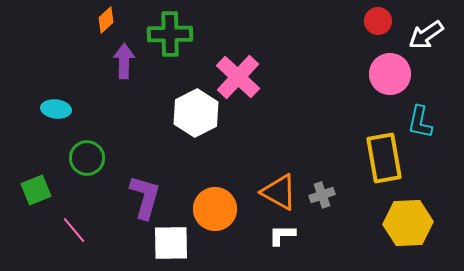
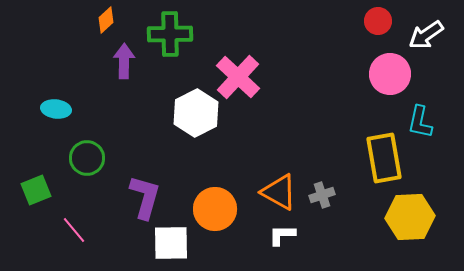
yellow hexagon: moved 2 px right, 6 px up
